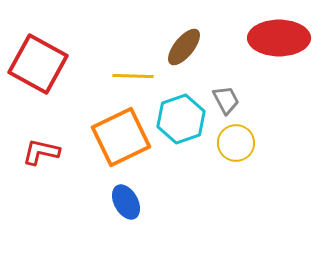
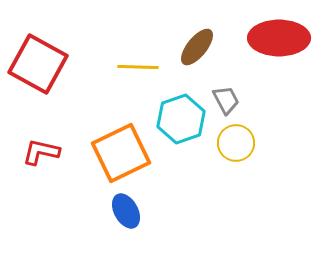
brown ellipse: moved 13 px right
yellow line: moved 5 px right, 9 px up
orange square: moved 16 px down
blue ellipse: moved 9 px down
